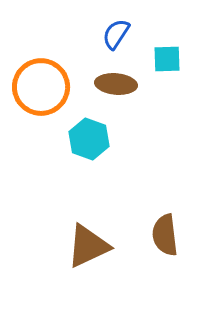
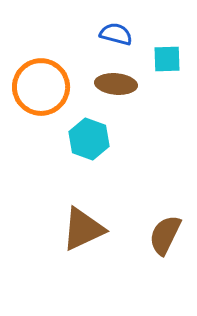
blue semicircle: rotated 72 degrees clockwise
brown semicircle: rotated 33 degrees clockwise
brown triangle: moved 5 px left, 17 px up
